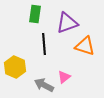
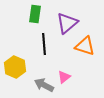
purple triangle: rotated 20 degrees counterclockwise
